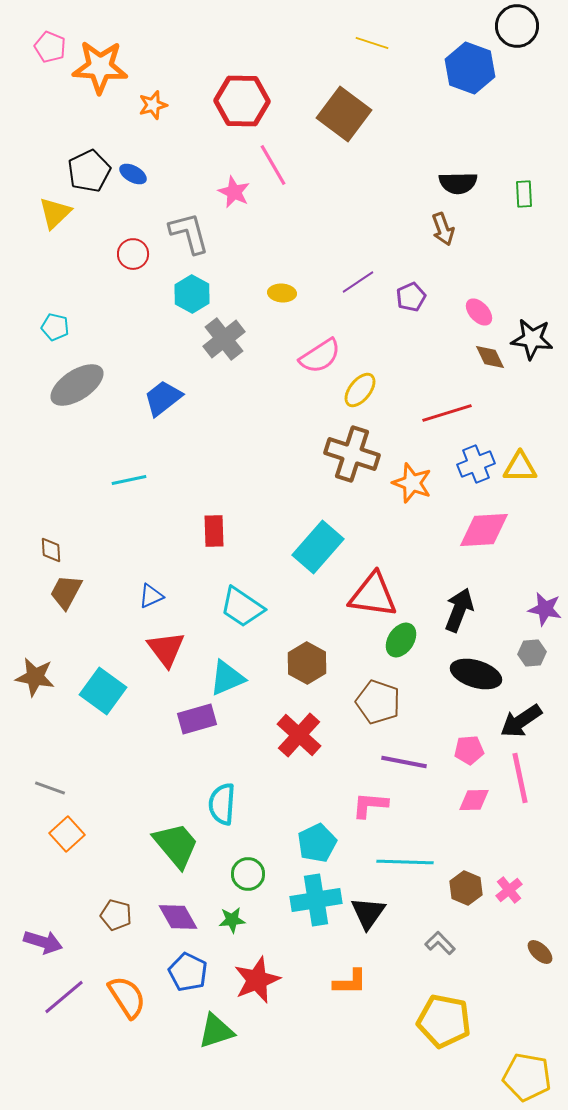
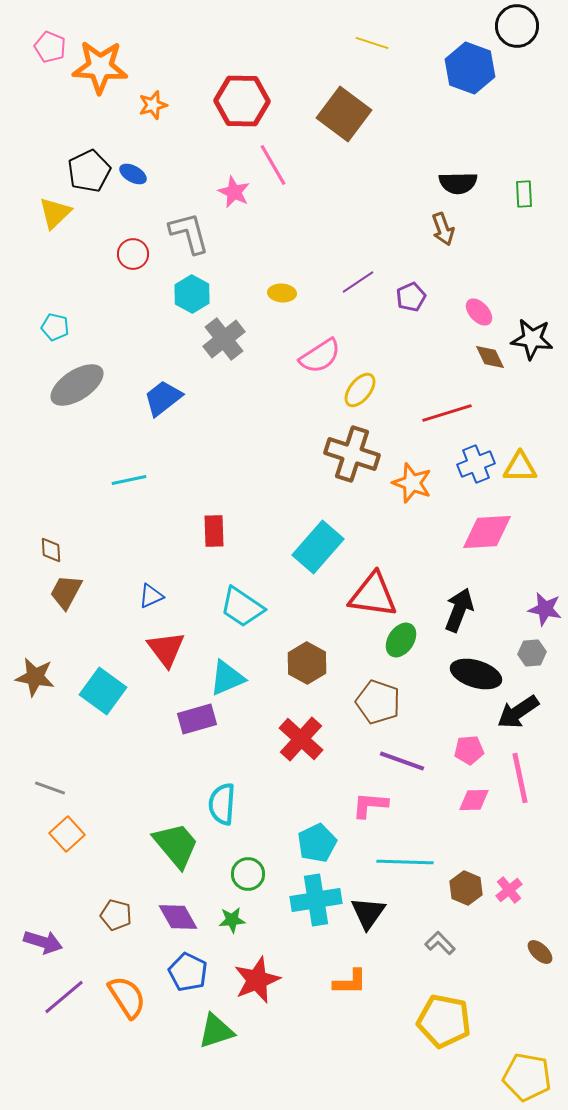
pink diamond at (484, 530): moved 3 px right, 2 px down
black arrow at (521, 721): moved 3 px left, 9 px up
red cross at (299, 735): moved 2 px right, 4 px down
purple line at (404, 762): moved 2 px left, 1 px up; rotated 9 degrees clockwise
